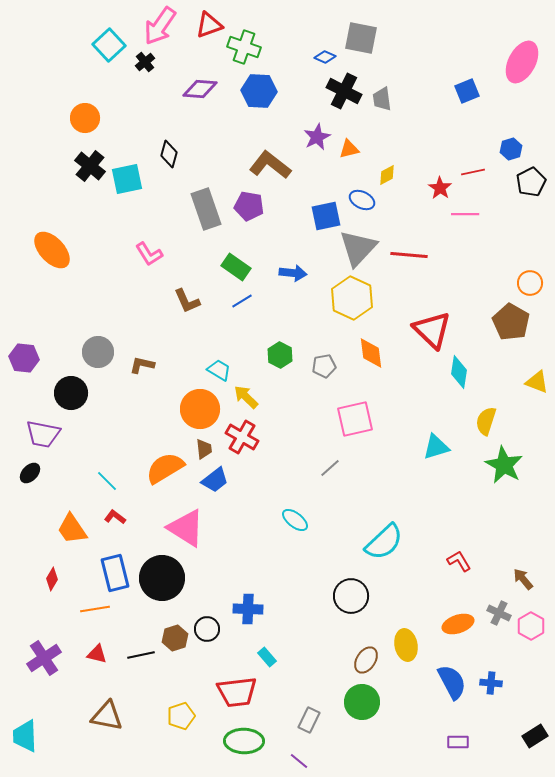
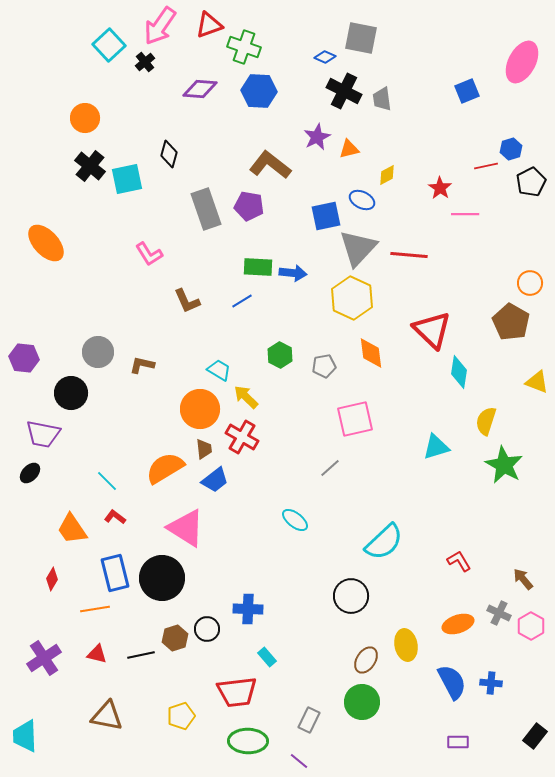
red line at (473, 172): moved 13 px right, 6 px up
orange ellipse at (52, 250): moved 6 px left, 7 px up
green rectangle at (236, 267): moved 22 px right; rotated 32 degrees counterclockwise
black rectangle at (535, 736): rotated 20 degrees counterclockwise
green ellipse at (244, 741): moved 4 px right
